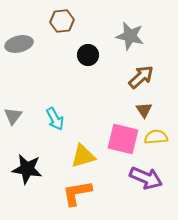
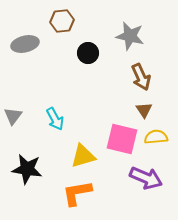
gray ellipse: moved 6 px right
black circle: moved 2 px up
brown arrow: rotated 108 degrees clockwise
pink square: moved 1 px left
